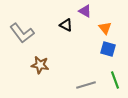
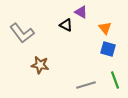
purple triangle: moved 4 px left, 1 px down
